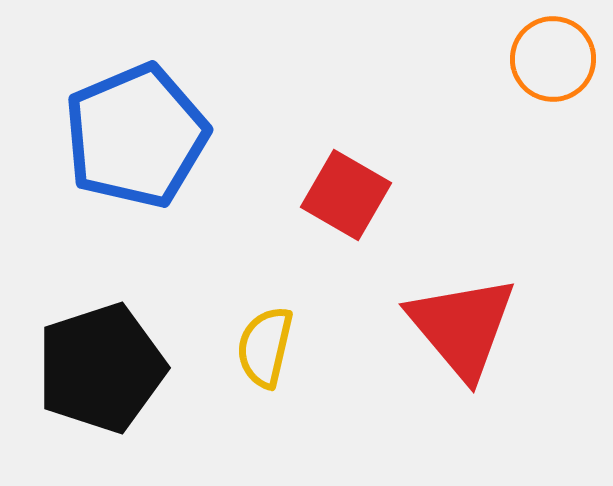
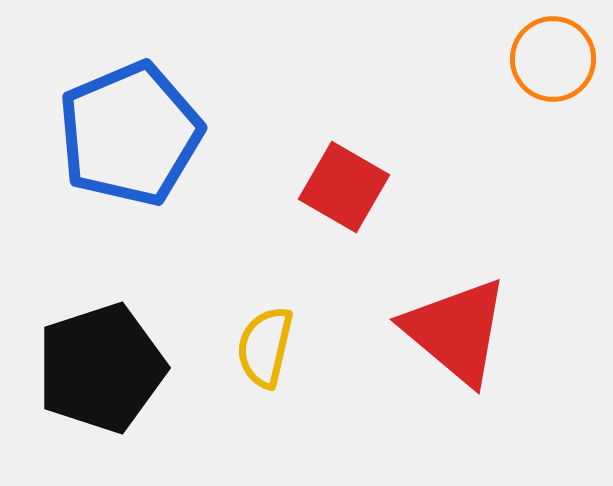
blue pentagon: moved 6 px left, 2 px up
red square: moved 2 px left, 8 px up
red triangle: moved 6 px left, 4 px down; rotated 10 degrees counterclockwise
